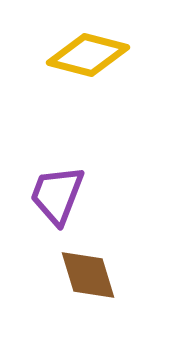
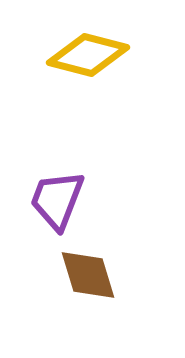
purple trapezoid: moved 5 px down
